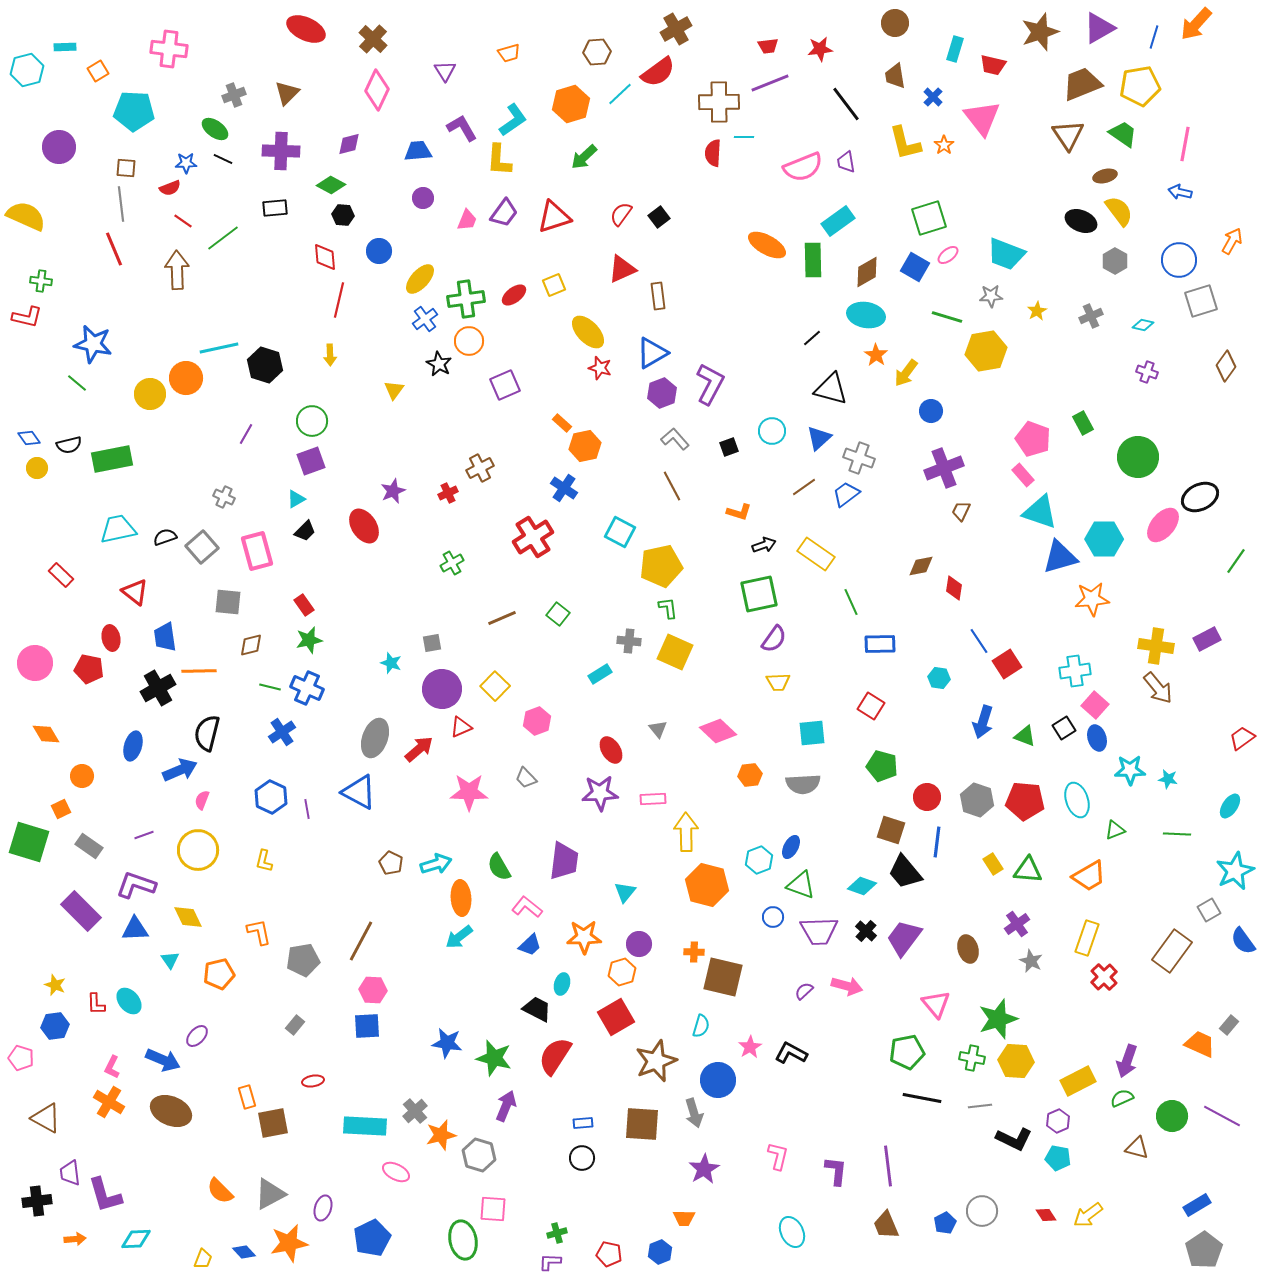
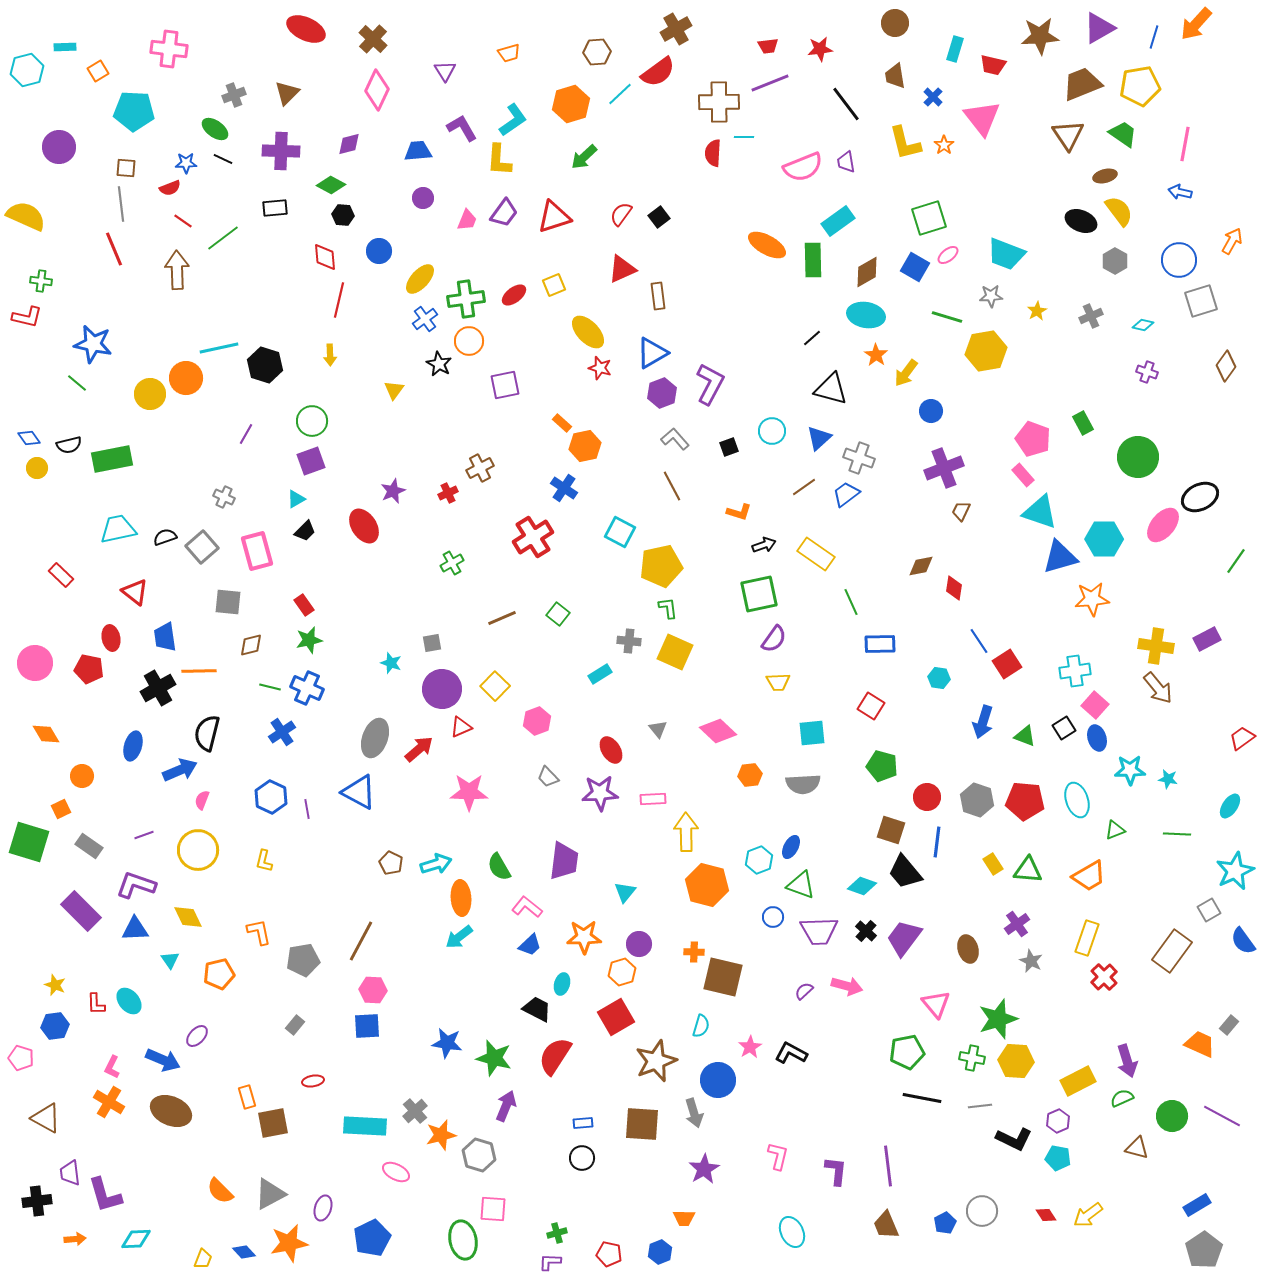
brown star at (1040, 32): moved 4 px down; rotated 15 degrees clockwise
purple square at (505, 385): rotated 12 degrees clockwise
gray trapezoid at (526, 778): moved 22 px right, 1 px up
purple arrow at (1127, 1061): rotated 36 degrees counterclockwise
